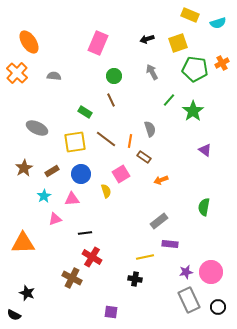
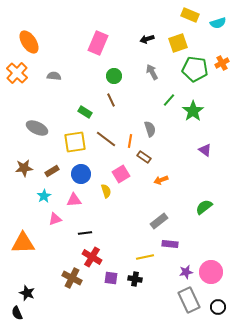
brown star at (24, 168): rotated 24 degrees clockwise
pink triangle at (72, 199): moved 2 px right, 1 px down
green semicircle at (204, 207): rotated 42 degrees clockwise
purple square at (111, 312): moved 34 px up
black semicircle at (14, 315): moved 3 px right, 2 px up; rotated 40 degrees clockwise
